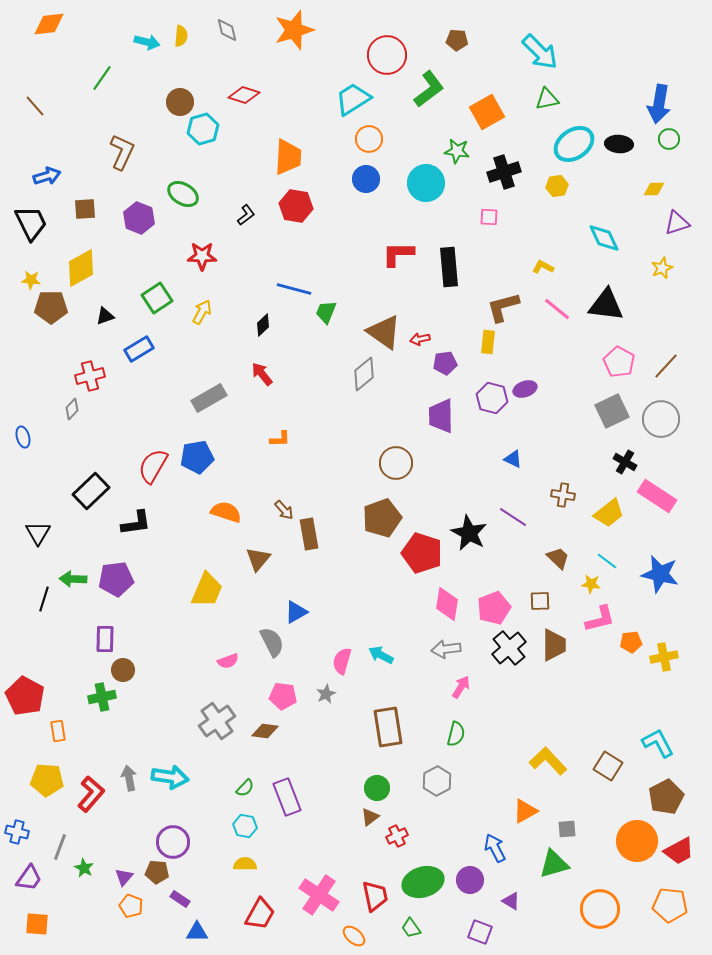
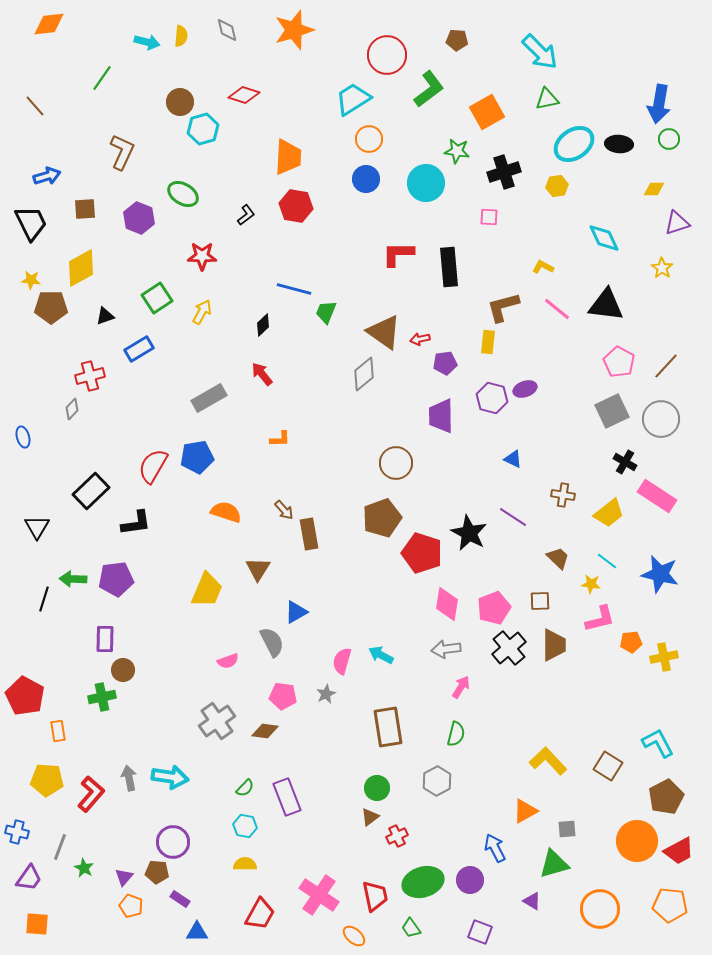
yellow star at (662, 268): rotated 15 degrees counterclockwise
black triangle at (38, 533): moved 1 px left, 6 px up
brown triangle at (258, 559): moved 10 px down; rotated 8 degrees counterclockwise
purple triangle at (511, 901): moved 21 px right
